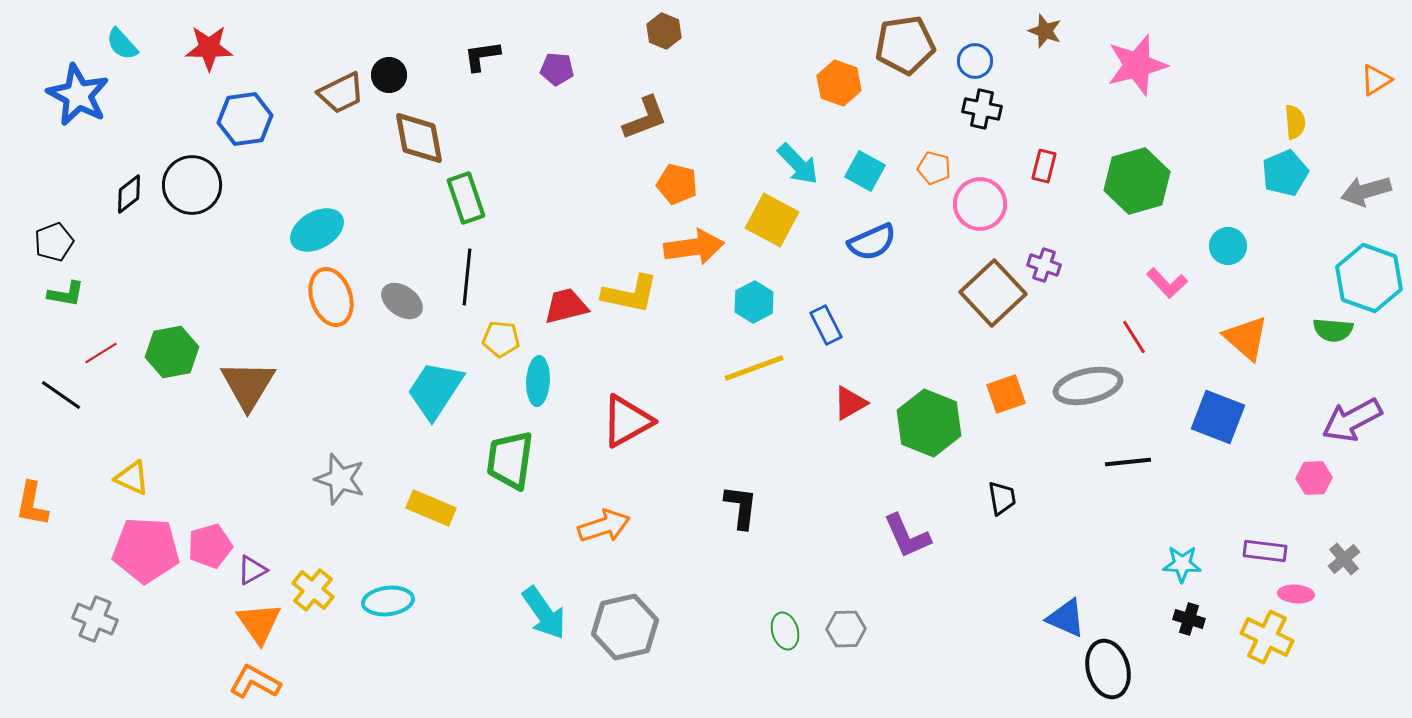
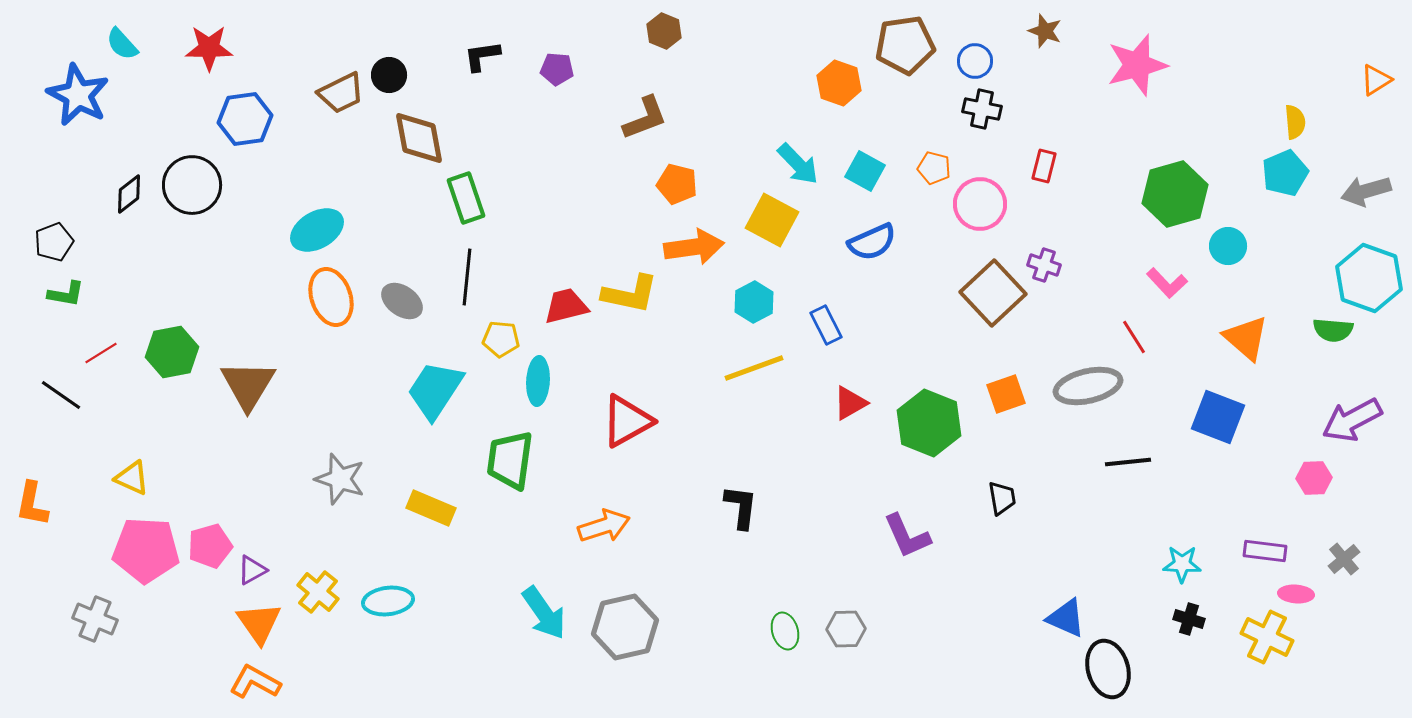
green hexagon at (1137, 181): moved 38 px right, 13 px down
yellow cross at (313, 590): moved 5 px right, 2 px down
